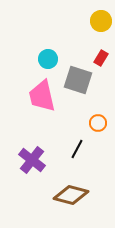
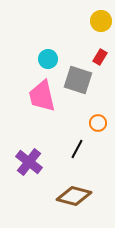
red rectangle: moved 1 px left, 1 px up
purple cross: moved 3 px left, 2 px down
brown diamond: moved 3 px right, 1 px down
